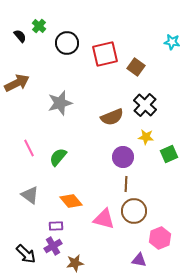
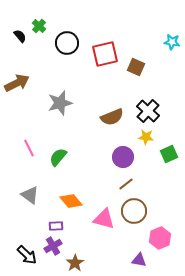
brown square: rotated 12 degrees counterclockwise
black cross: moved 3 px right, 6 px down
brown line: rotated 49 degrees clockwise
black arrow: moved 1 px right, 1 px down
brown star: rotated 24 degrees counterclockwise
